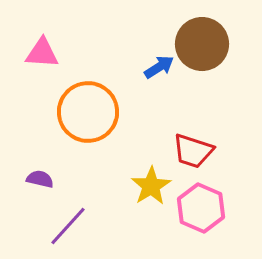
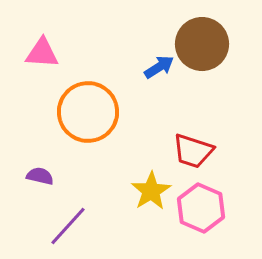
purple semicircle: moved 3 px up
yellow star: moved 5 px down
